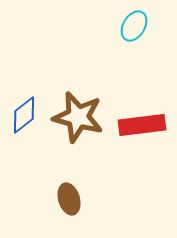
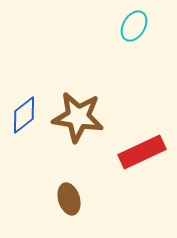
brown star: rotated 6 degrees counterclockwise
red rectangle: moved 27 px down; rotated 18 degrees counterclockwise
